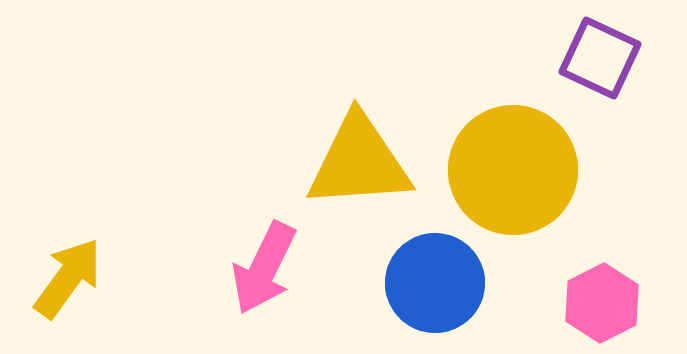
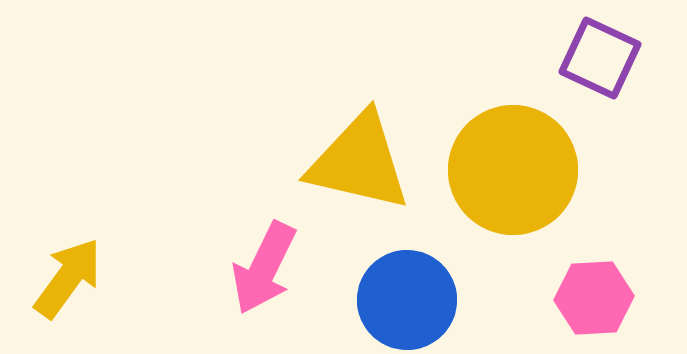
yellow triangle: rotated 17 degrees clockwise
blue circle: moved 28 px left, 17 px down
pink hexagon: moved 8 px left, 5 px up; rotated 24 degrees clockwise
